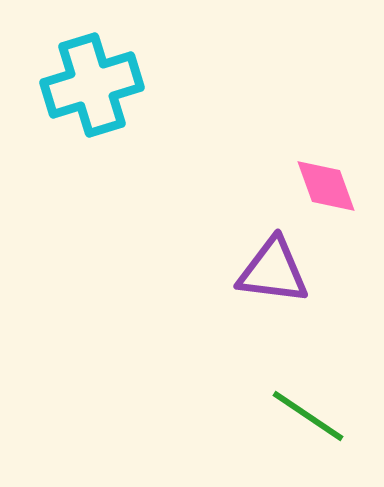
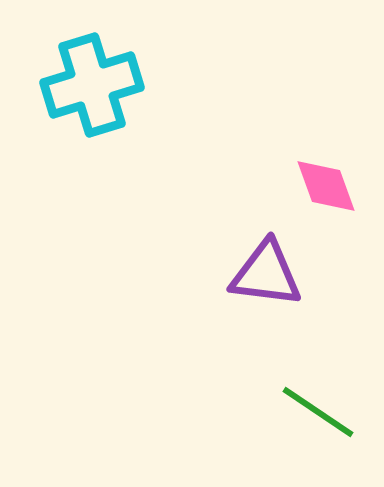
purple triangle: moved 7 px left, 3 px down
green line: moved 10 px right, 4 px up
